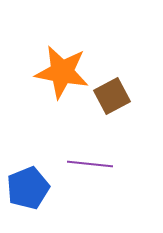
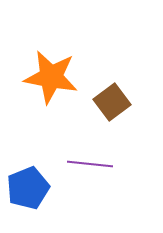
orange star: moved 11 px left, 5 px down
brown square: moved 6 px down; rotated 9 degrees counterclockwise
